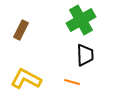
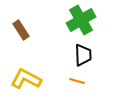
brown rectangle: rotated 60 degrees counterclockwise
black trapezoid: moved 2 px left
orange line: moved 5 px right, 1 px up
